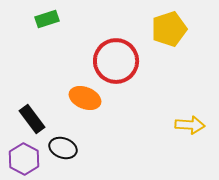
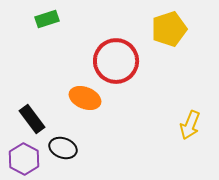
yellow arrow: rotated 108 degrees clockwise
